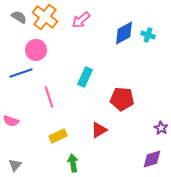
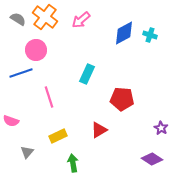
gray semicircle: moved 1 px left, 2 px down
cyan cross: moved 2 px right
cyan rectangle: moved 2 px right, 3 px up
purple diamond: rotated 50 degrees clockwise
gray triangle: moved 12 px right, 13 px up
